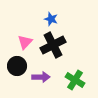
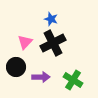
black cross: moved 2 px up
black circle: moved 1 px left, 1 px down
green cross: moved 2 px left
